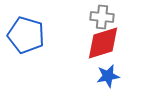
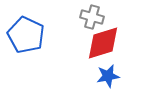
gray cross: moved 10 px left; rotated 10 degrees clockwise
blue pentagon: rotated 9 degrees clockwise
